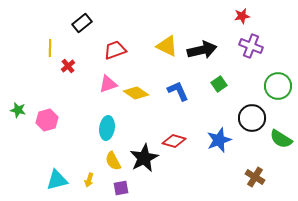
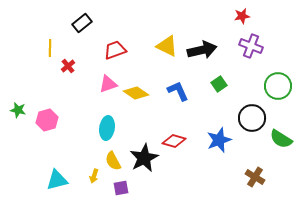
yellow arrow: moved 5 px right, 4 px up
